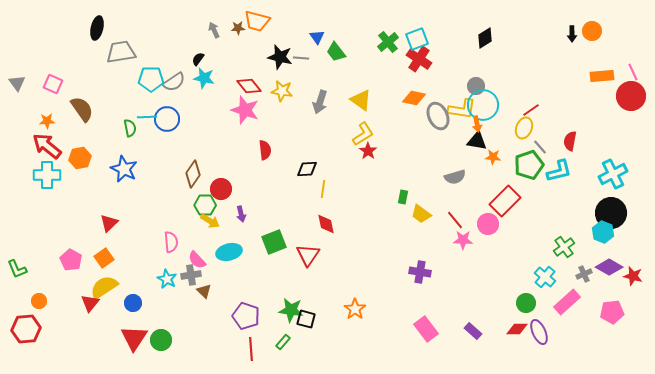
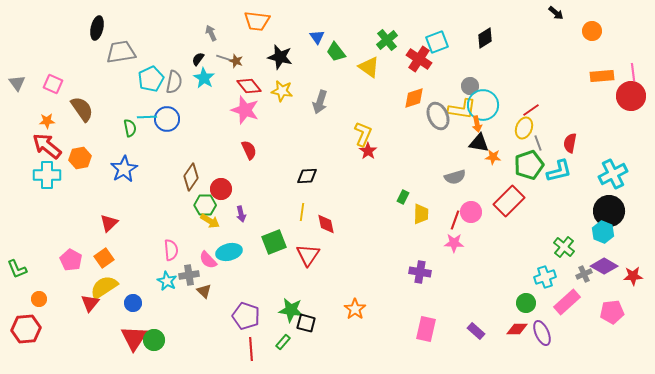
orange trapezoid at (257, 21): rotated 8 degrees counterclockwise
brown star at (238, 28): moved 2 px left, 33 px down; rotated 24 degrees clockwise
gray arrow at (214, 30): moved 3 px left, 3 px down
black arrow at (572, 34): moved 16 px left, 21 px up; rotated 49 degrees counterclockwise
cyan square at (417, 39): moved 20 px right, 3 px down
green cross at (388, 42): moved 1 px left, 2 px up
gray line at (301, 58): moved 77 px left; rotated 14 degrees clockwise
pink line at (633, 72): rotated 18 degrees clockwise
cyan star at (204, 78): rotated 20 degrees clockwise
cyan pentagon at (151, 79): rotated 25 degrees counterclockwise
gray semicircle at (174, 82): rotated 45 degrees counterclockwise
gray circle at (476, 86): moved 6 px left
orange diamond at (414, 98): rotated 30 degrees counterclockwise
yellow triangle at (361, 100): moved 8 px right, 33 px up
yellow L-shape at (363, 134): rotated 35 degrees counterclockwise
black triangle at (477, 141): moved 2 px right, 2 px down
red semicircle at (570, 141): moved 2 px down
gray line at (540, 147): moved 2 px left, 4 px up; rotated 21 degrees clockwise
red semicircle at (265, 150): moved 16 px left; rotated 18 degrees counterclockwise
blue star at (124, 169): rotated 16 degrees clockwise
black diamond at (307, 169): moved 7 px down
brown diamond at (193, 174): moved 2 px left, 3 px down
yellow line at (323, 189): moved 21 px left, 23 px down
green rectangle at (403, 197): rotated 16 degrees clockwise
red rectangle at (505, 201): moved 4 px right
black circle at (611, 213): moved 2 px left, 2 px up
yellow trapezoid at (421, 214): rotated 125 degrees counterclockwise
red line at (455, 220): rotated 60 degrees clockwise
pink circle at (488, 224): moved 17 px left, 12 px up
pink star at (463, 240): moved 9 px left, 3 px down
pink semicircle at (171, 242): moved 8 px down
green cross at (564, 247): rotated 15 degrees counterclockwise
pink semicircle at (197, 260): moved 11 px right
purple diamond at (609, 267): moved 5 px left, 1 px up
gray cross at (191, 275): moved 2 px left
red star at (633, 276): rotated 18 degrees counterclockwise
cyan cross at (545, 277): rotated 30 degrees clockwise
cyan star at (167, 279): moved 2 px down
orange circle at (39, 301): moved 2 px up
black square at (306, 319): moved 4 px down
pink rectangle at (426, 329): rotated 50 degrees clockwise
purple rectangle at (473, 331): moved 3 px right
purple ellipse at (539, 332): moved 3 px right, 1 px down
green circle at (161, 340): moved 7 px left
